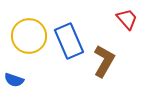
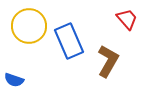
yellow circle: moved 10 px up
brown L-shape: moved 4 px right
